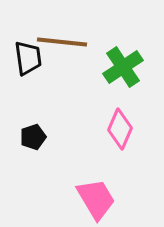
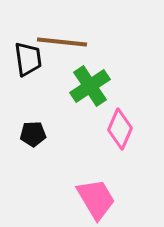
black trapezoid: moved 1 px down
green cross: moved 33 px left, 19 px down
black pentagon: moved 3 px up; rotated 15 degrees clockwise
